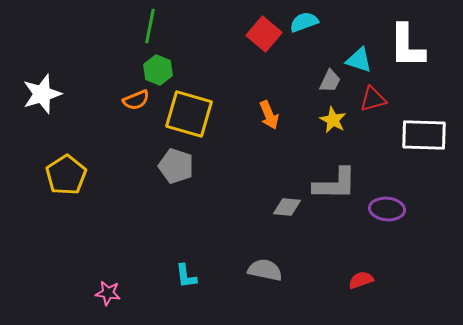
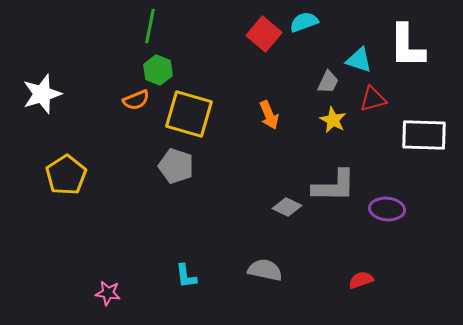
gray trapezoid: moved 2 px left, 1 px down
gray L-shape: moved 1 px left, 2 px down
gray diamond: rotated 20 degrees clockwise
